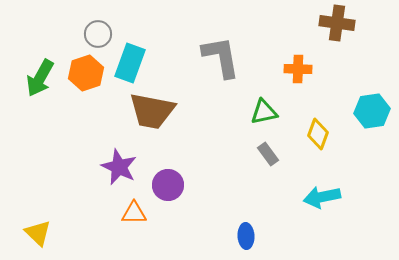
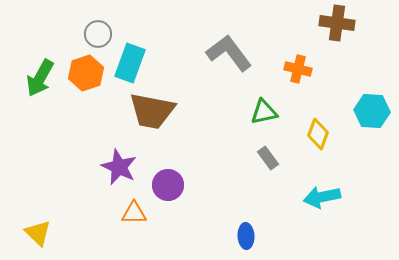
gray L-shape: moved 8 px right, 4 px up; rotated 27 degrees counterclockwise
orange cross: rotated 12 degrees clockwise
cyan hexagon: rotated 12 degrees clockwise
gray rectangle: moved 4 px down
